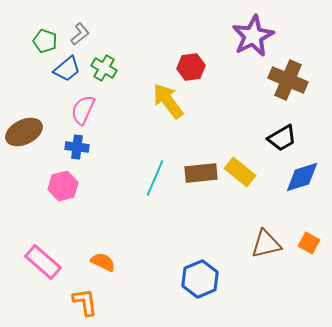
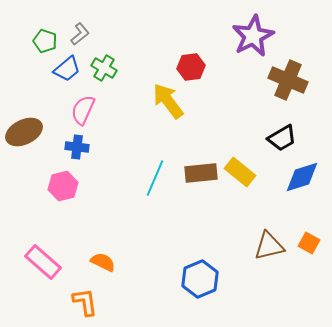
brown triangle: moved 3 px right, 2 px down
